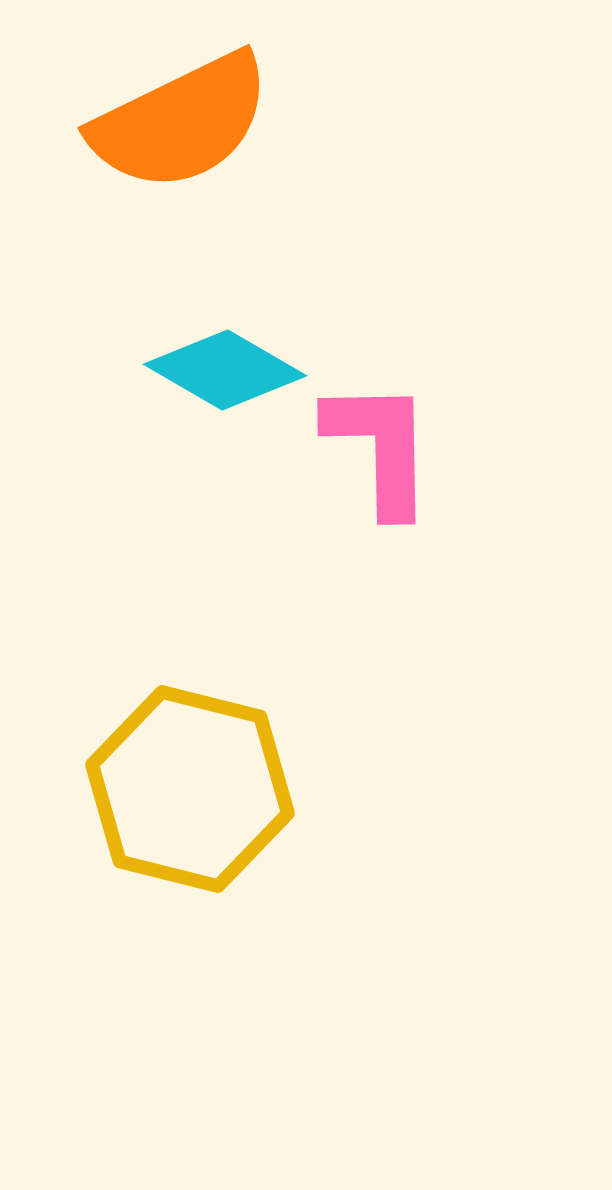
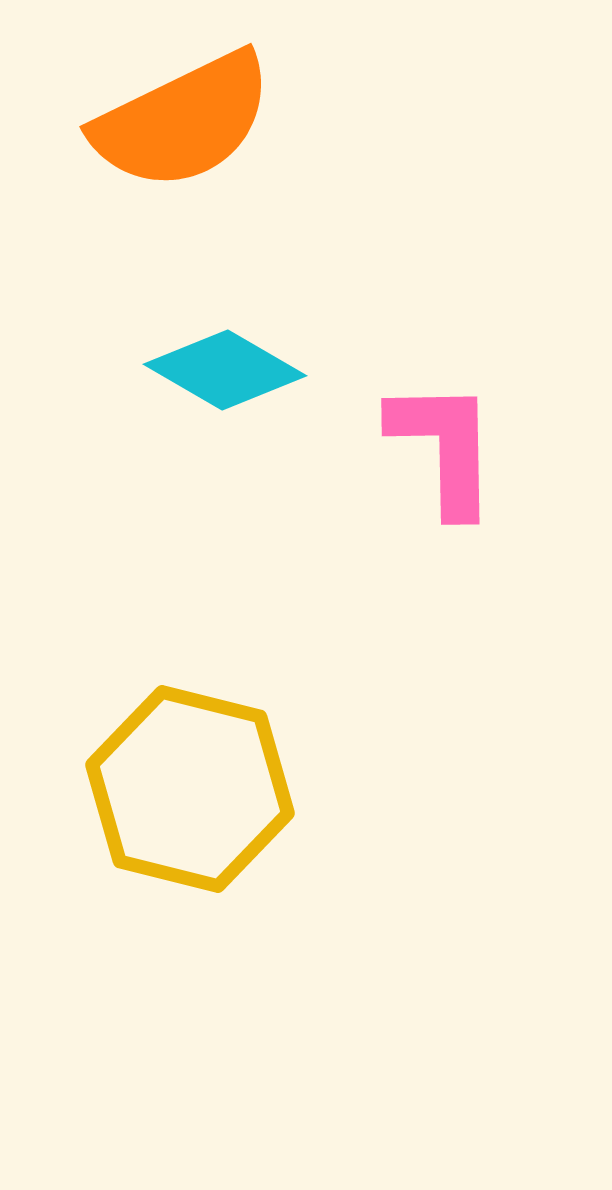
orange semicircle: moved 2 px right, 1 px up
pink L-shape: moved 64 px right
